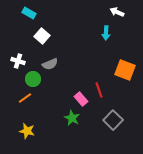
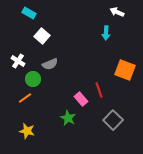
white cross: rotated 16 degrees clockwise
green star: moved 4 px left
